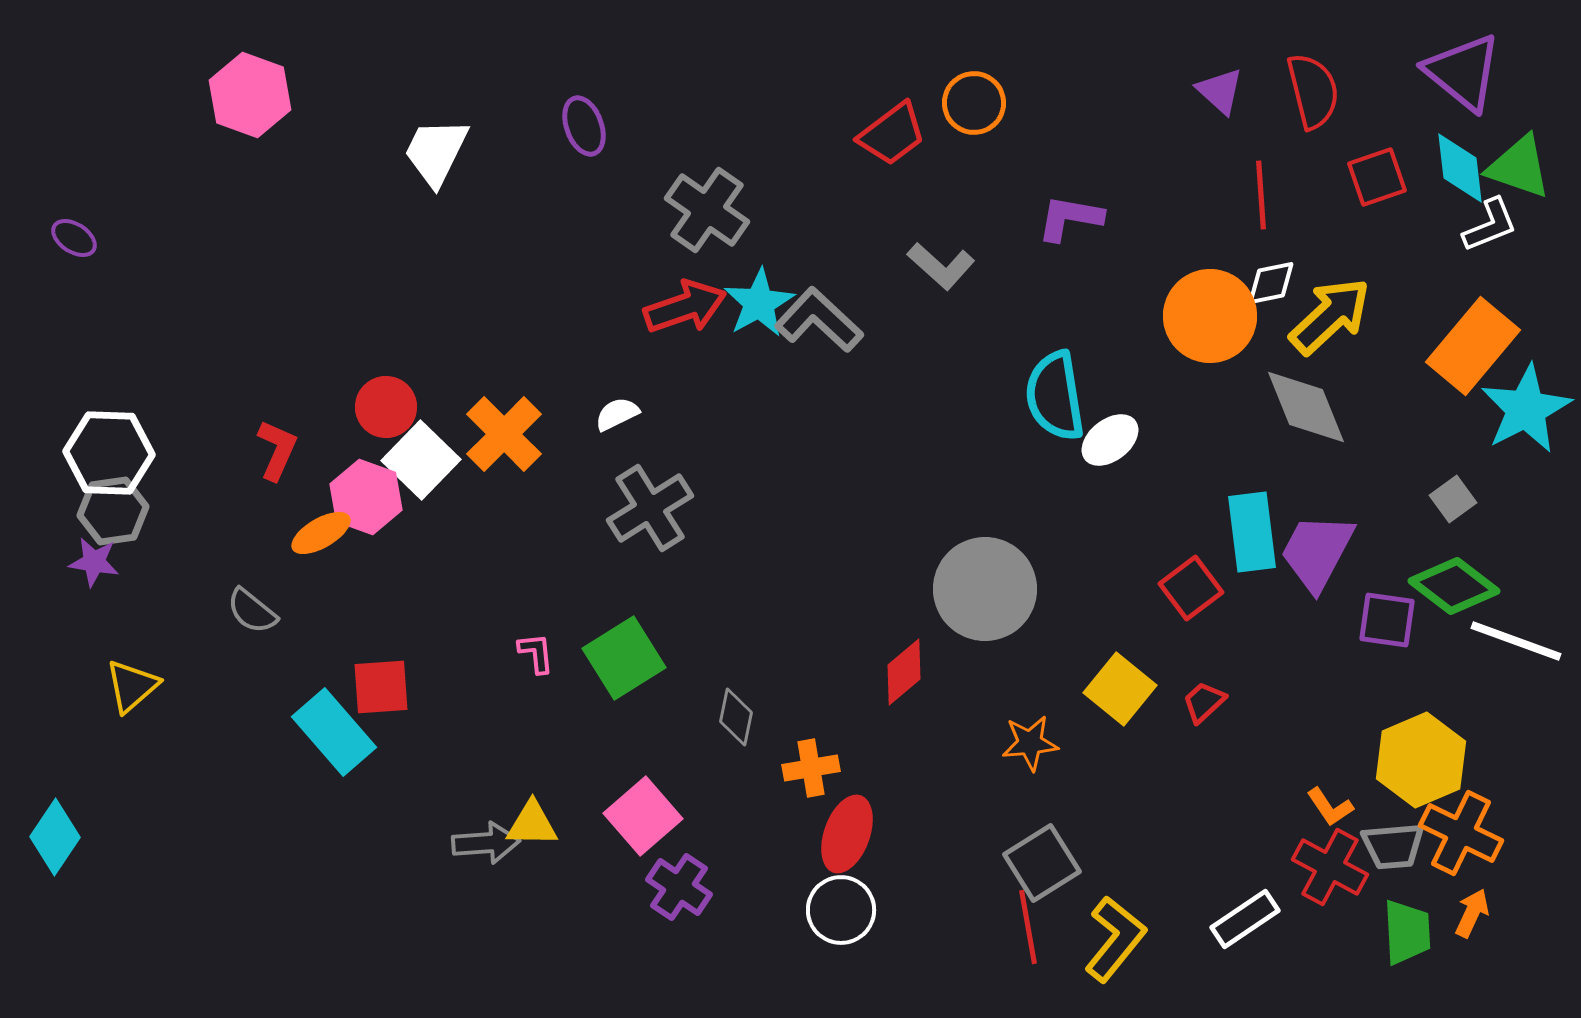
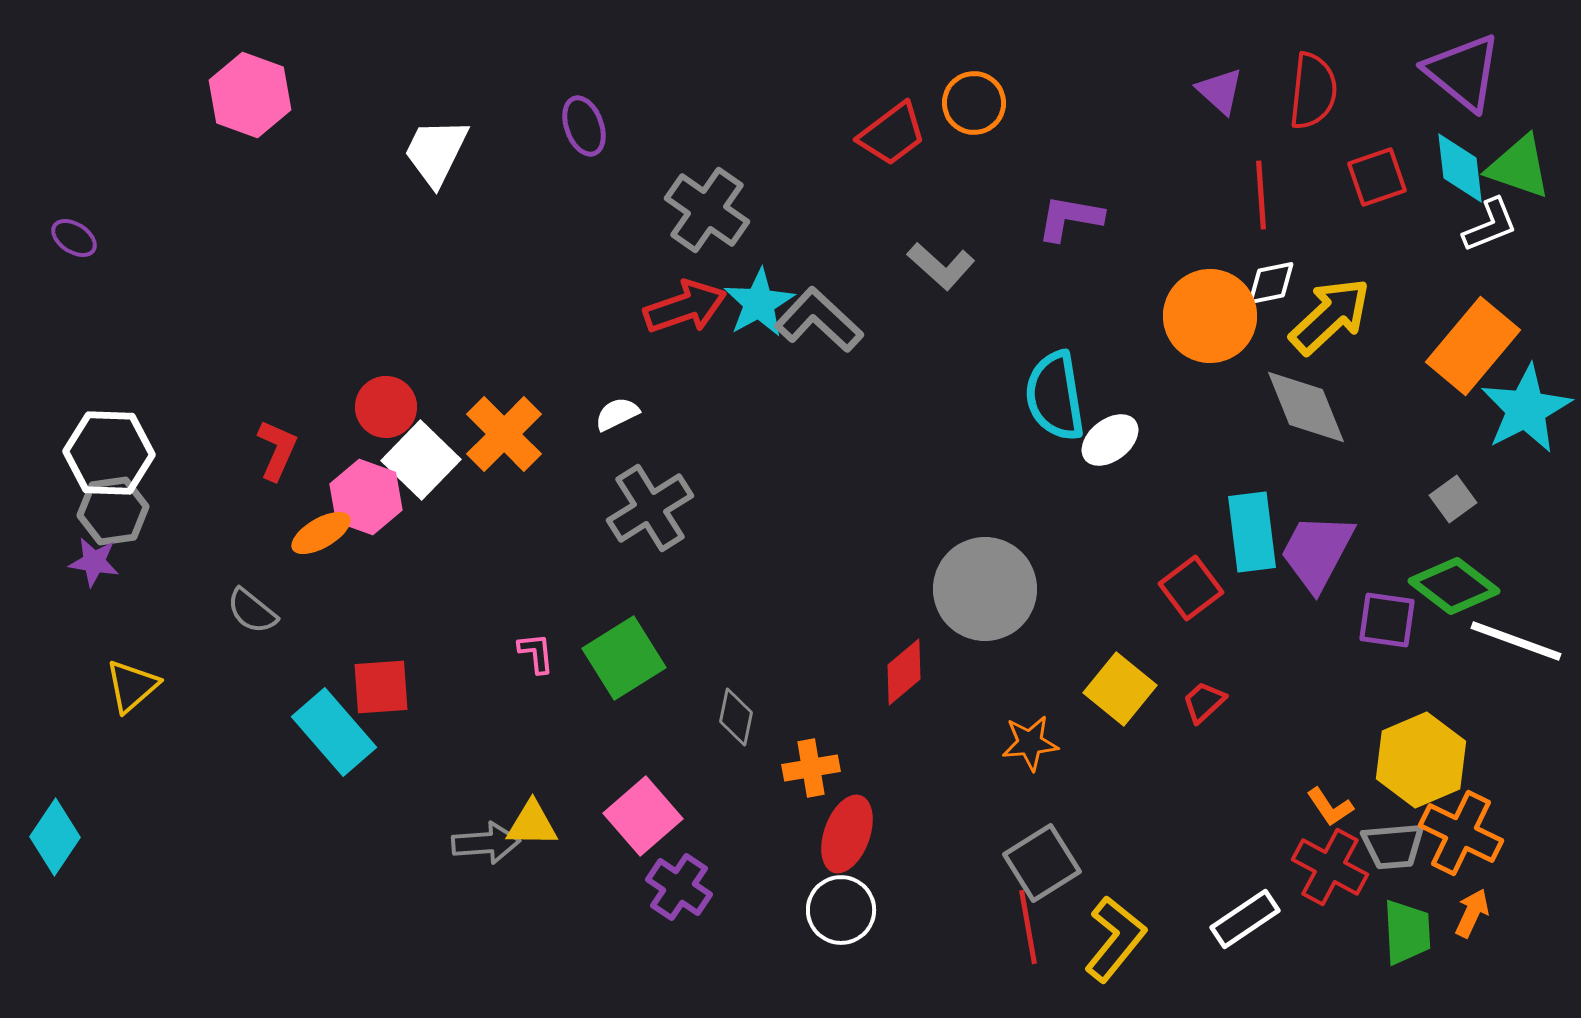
red semicircle at (1313, 91): rotated 20 degrees clockwise
